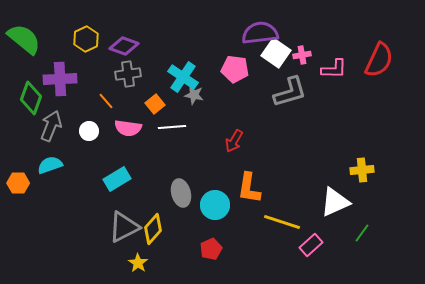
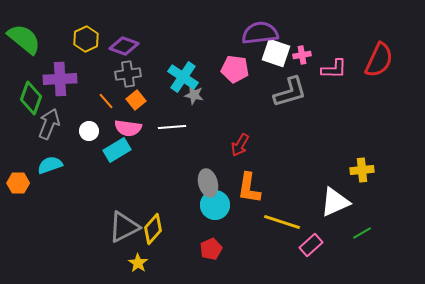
white square: rotated 16 degrees counterclockwise
orange square: moved 19 px left, 4 px up
gray arrow: moved 2 px left, 2 px up
red arrow: moved 6 px right, 4 px down
cyan rectangle: moved 29 px up
gray ellipse: moved 27 px right, 10 px up
green line: rotated 24 degrees clockwise
